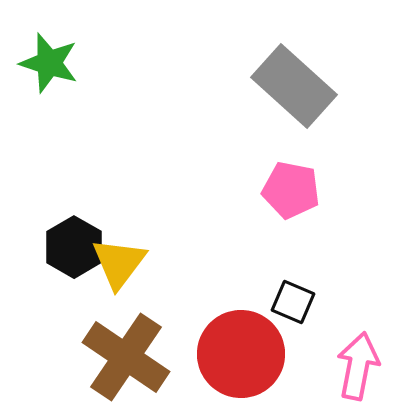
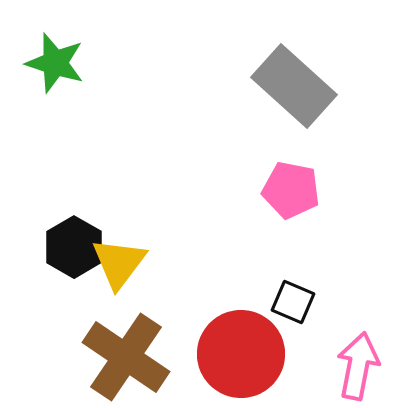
green star: moved 6 px right
